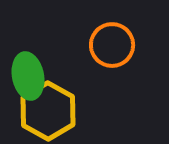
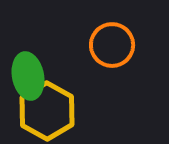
yellow hexagon: moved 1 px left
